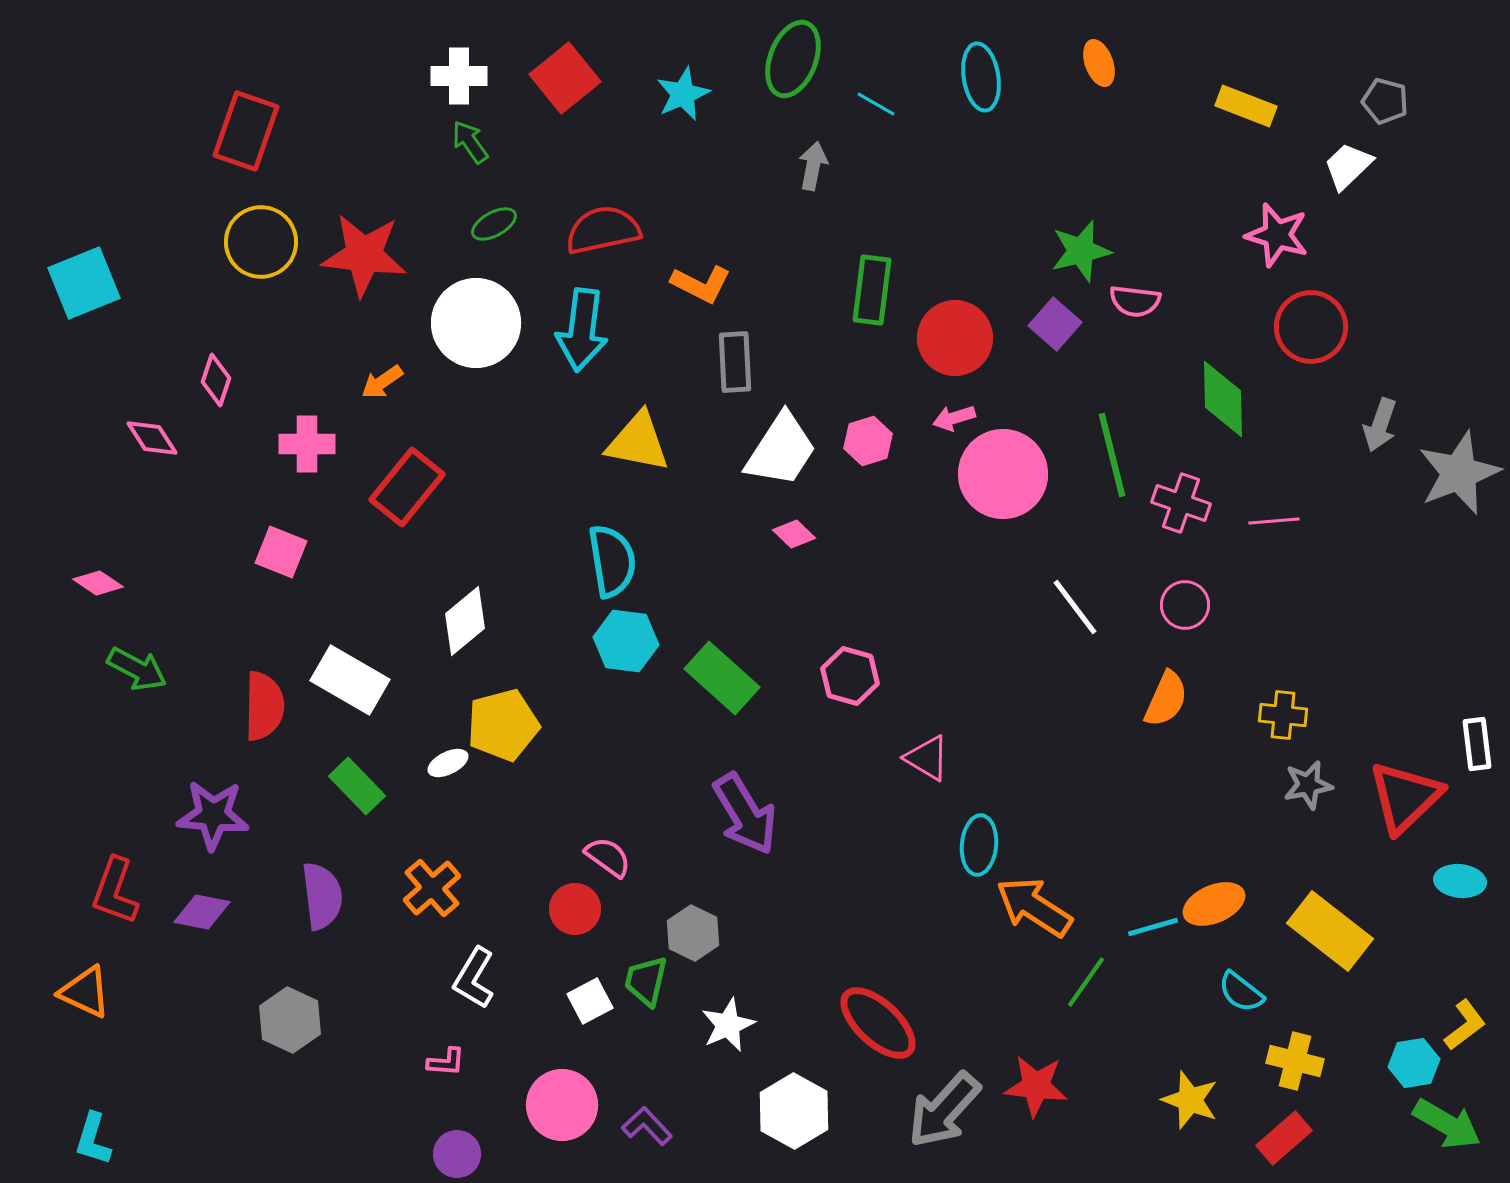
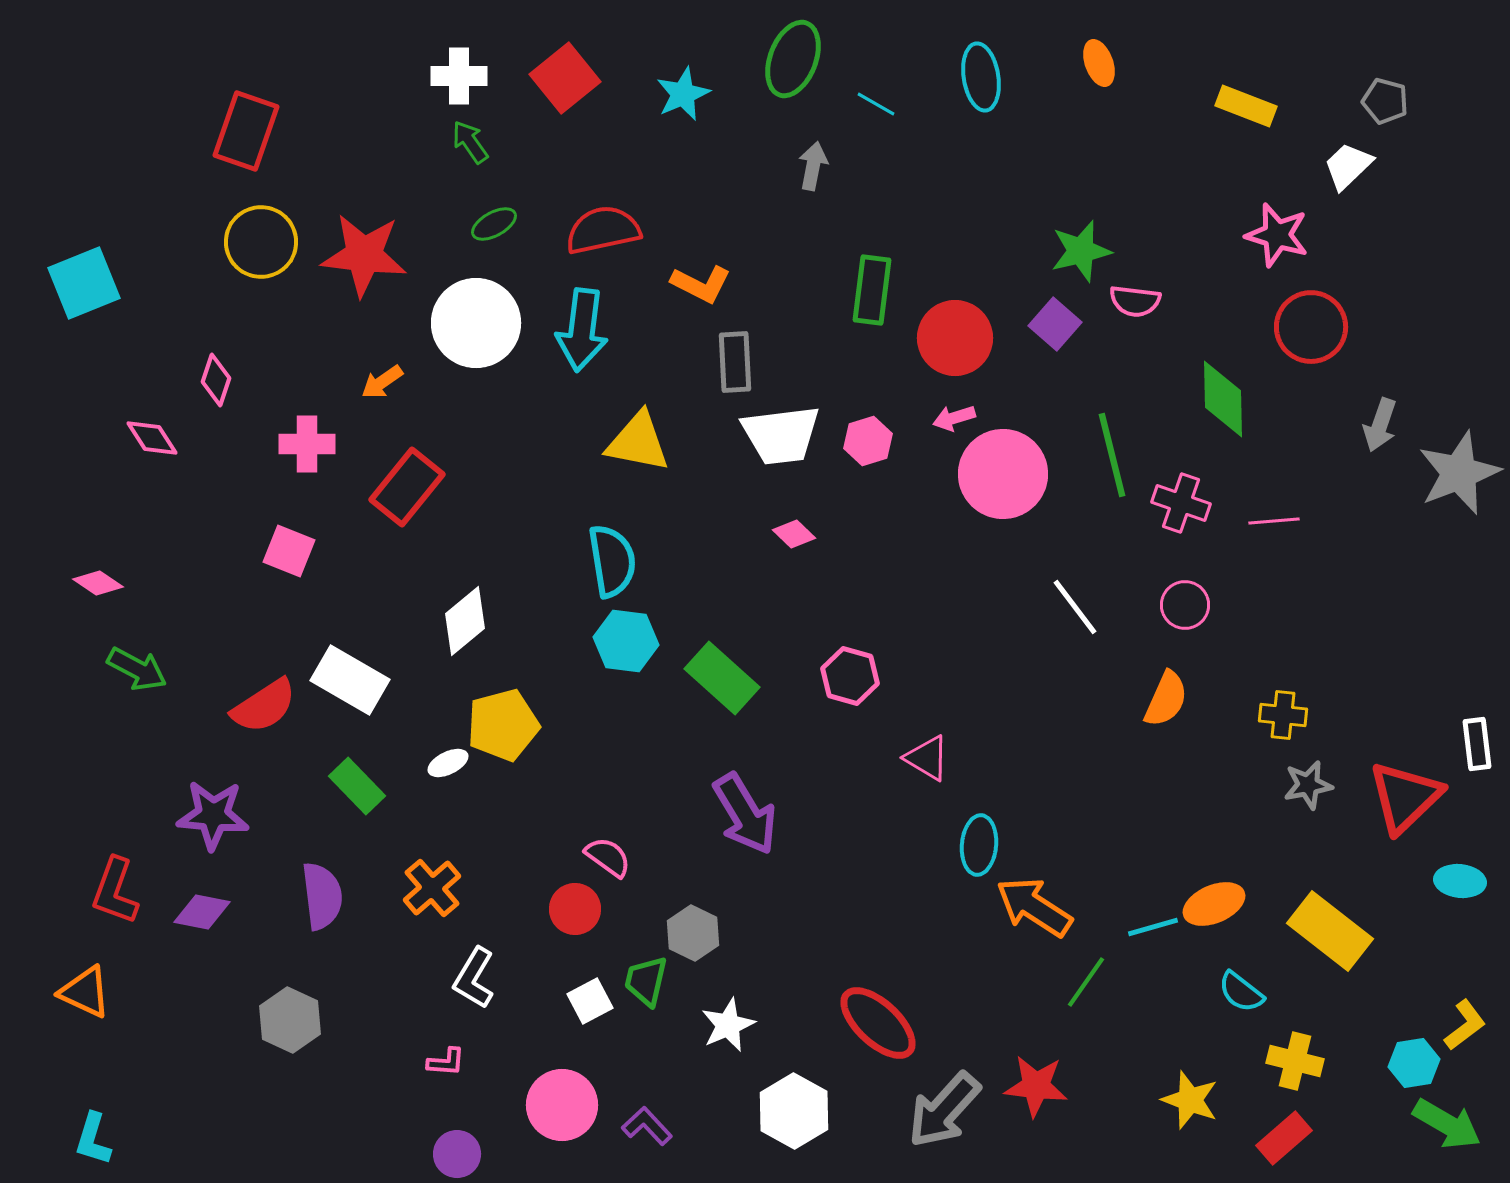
white trapezoid at (781, 450): moved 15 px up; rotated 50 degrees clockwise
pink square at (281, 552): moved 8 px right, 1 px up
red semicircle at (264, 706): rotated 56 degrees clockwise
